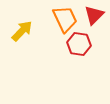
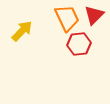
orange trapezoid: moved 2 px right, 1 px up
red hexagon: rotated 15 degrees counterclockwise
